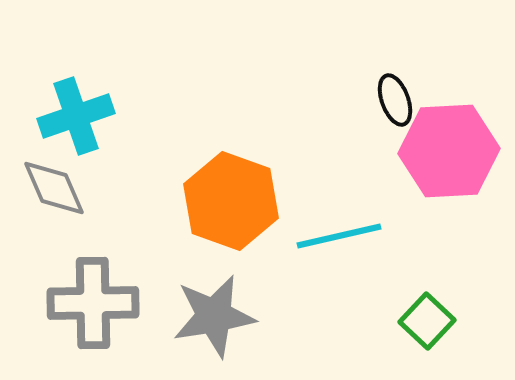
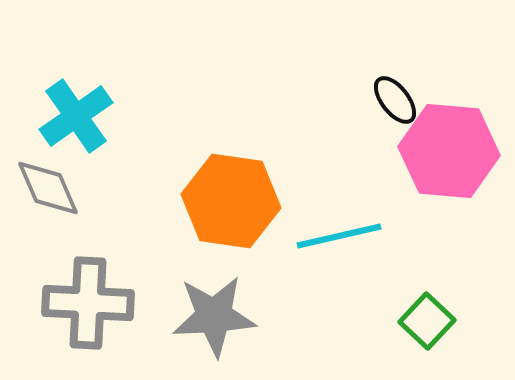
black ellipse: rotated 18 degrees counterclockwise
cyan cross: rotated 16 degrees counterclockwise
pink hexagon: rotated 8 degrees clockwise
gray diamond: moved 6 px left
orange hexagon: rotated 12 degrees counterclockwise
gray cross: moved 5 px left; rotated 4 degrees clockwise
gray star: rotated 6 degrees clockwise
